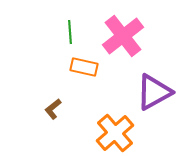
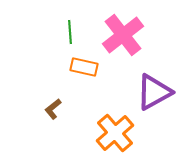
pink cross: moved 1 px up
